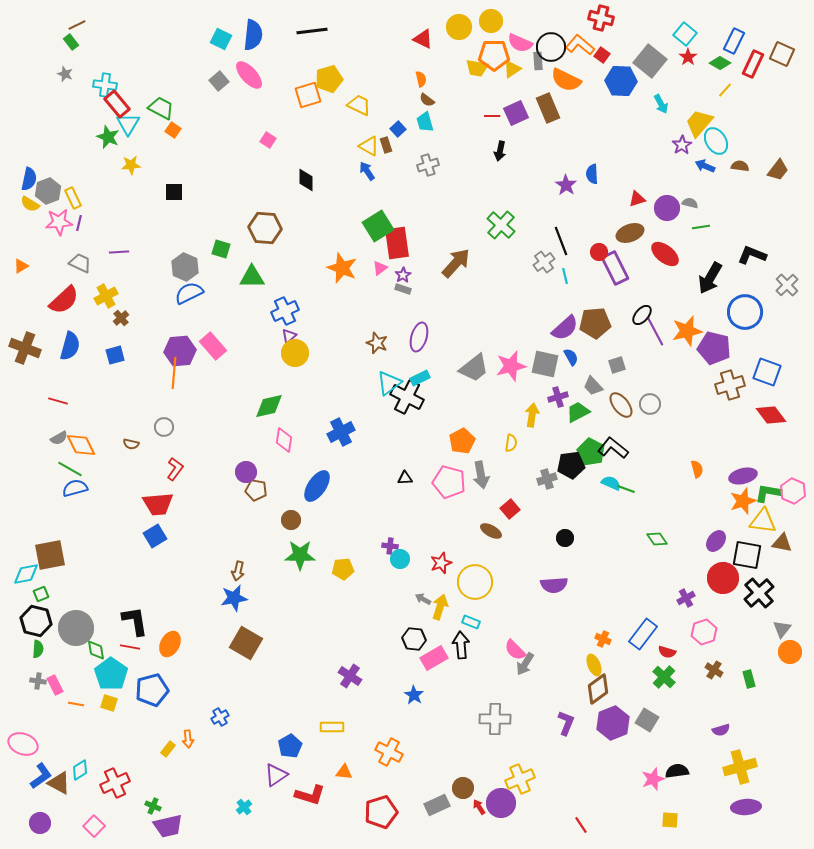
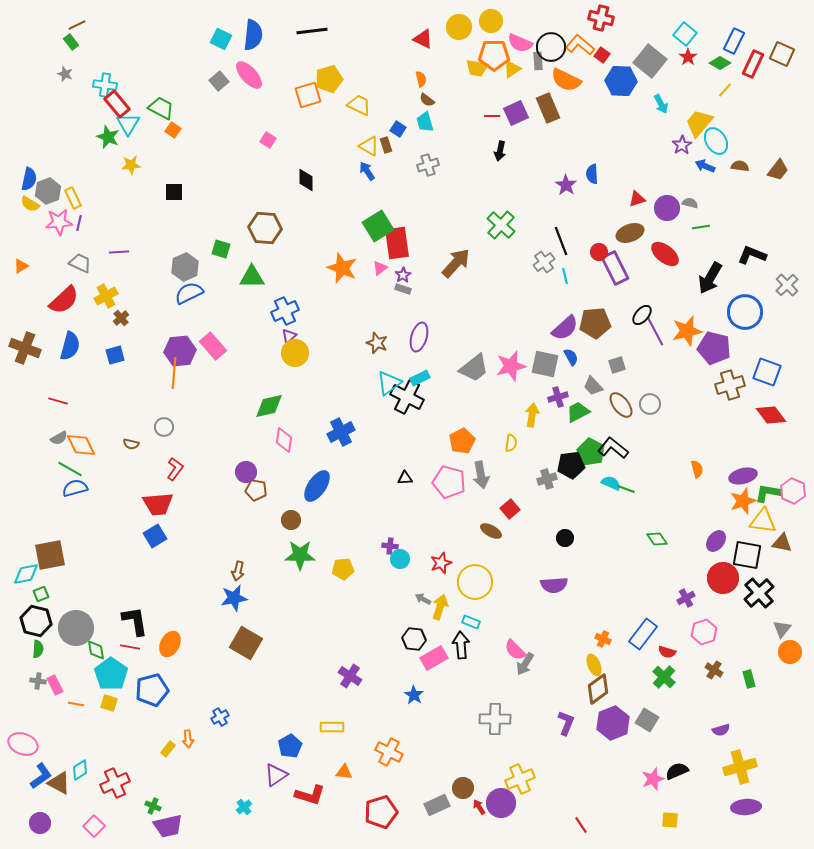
blue square at (398, 129): rotated 14 degrees counterclockwise
gray hexagon at (185, 267): rotated 12 degrees clockwise
black semicircle at (677, 771): rotated 15 degrees counterclockwise
